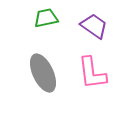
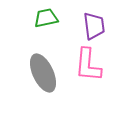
purple trapezoid: rotated 48 degrees clockwise
pink L-shape: moved 4 px left, 8 px up; rotated 12 degrees clockwise
